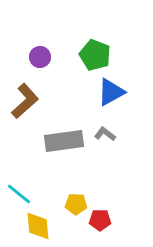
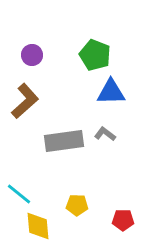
purple circle: moved 8 px left, 2 px up
blue triangle: rotated 28 degrees clockwise
yellow pentagon: moved 1 px right, 1 px down
red pentagon: moved 23 px right
